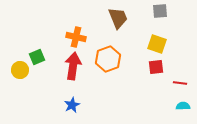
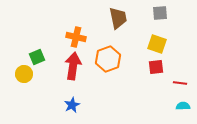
gray square: moved 2 px down
brown trapezoid: rotated 10 degrees clockwise
yellow circle: moved 4 px right, 4 px down
